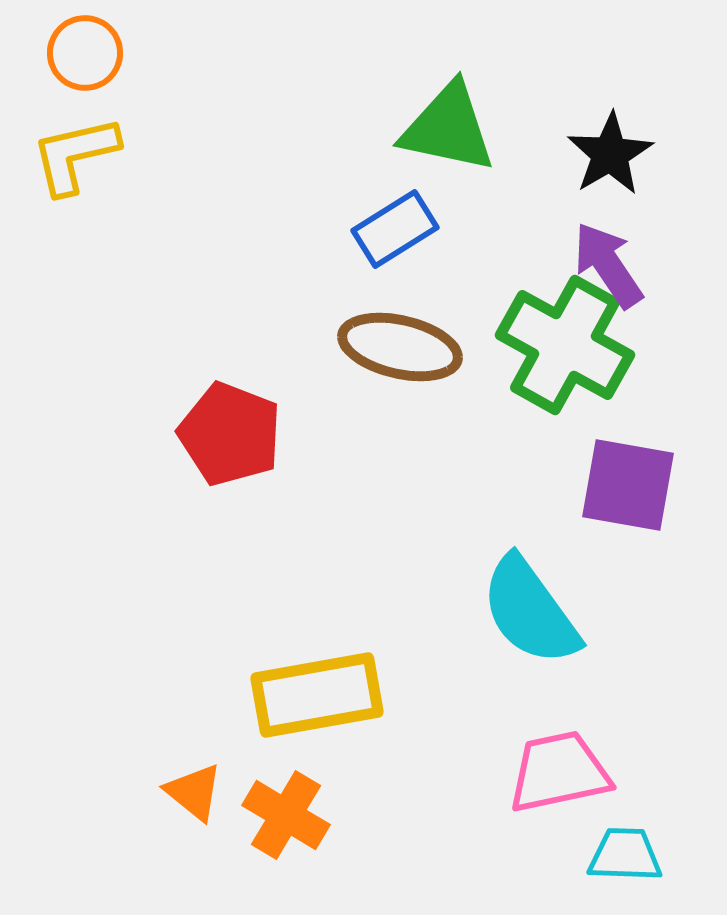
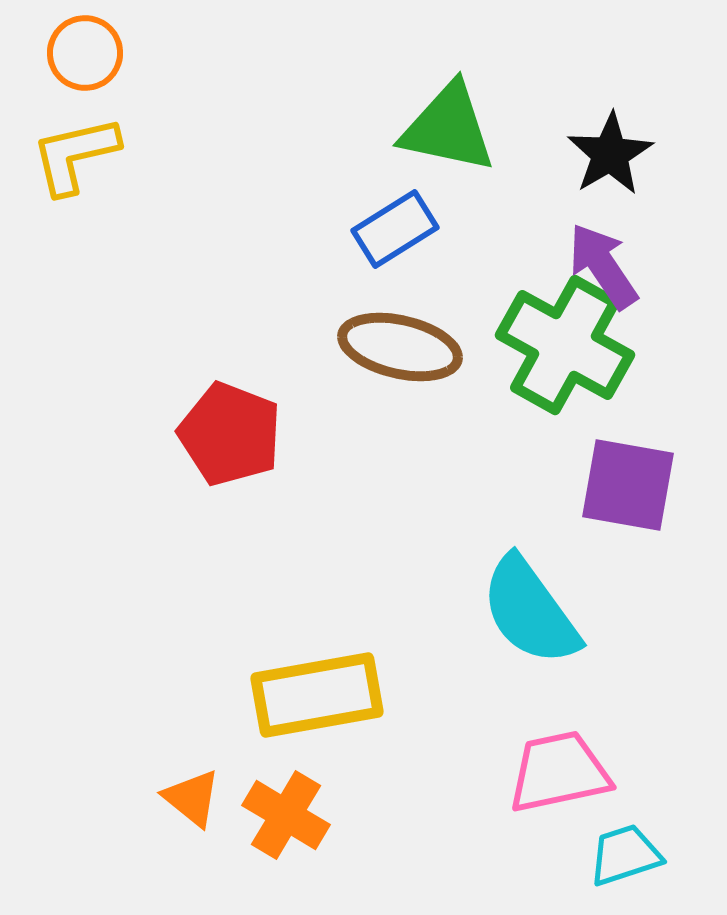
purple arrow: moved 5 px left, 1 px down
orange triangle: moved 2 px left, 6 px down
cyan trapezoid: rotated 20 degrees counterclockwise
